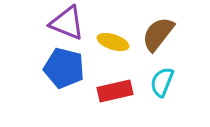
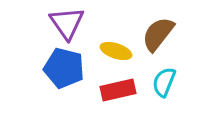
purple triangle: rotated 33 degrees clockwise
yellow ellipse: moved 3 px right, 9 px down
cyan semicircle: moved 2 px right
red rectangle: moved 3 px right, 1 px up
